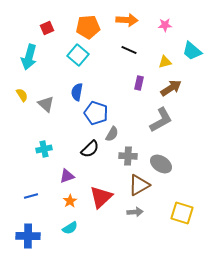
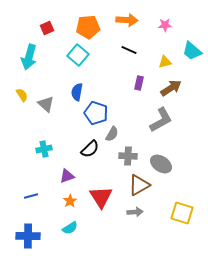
red triangle: rotated 20 degrees counterclockwise
